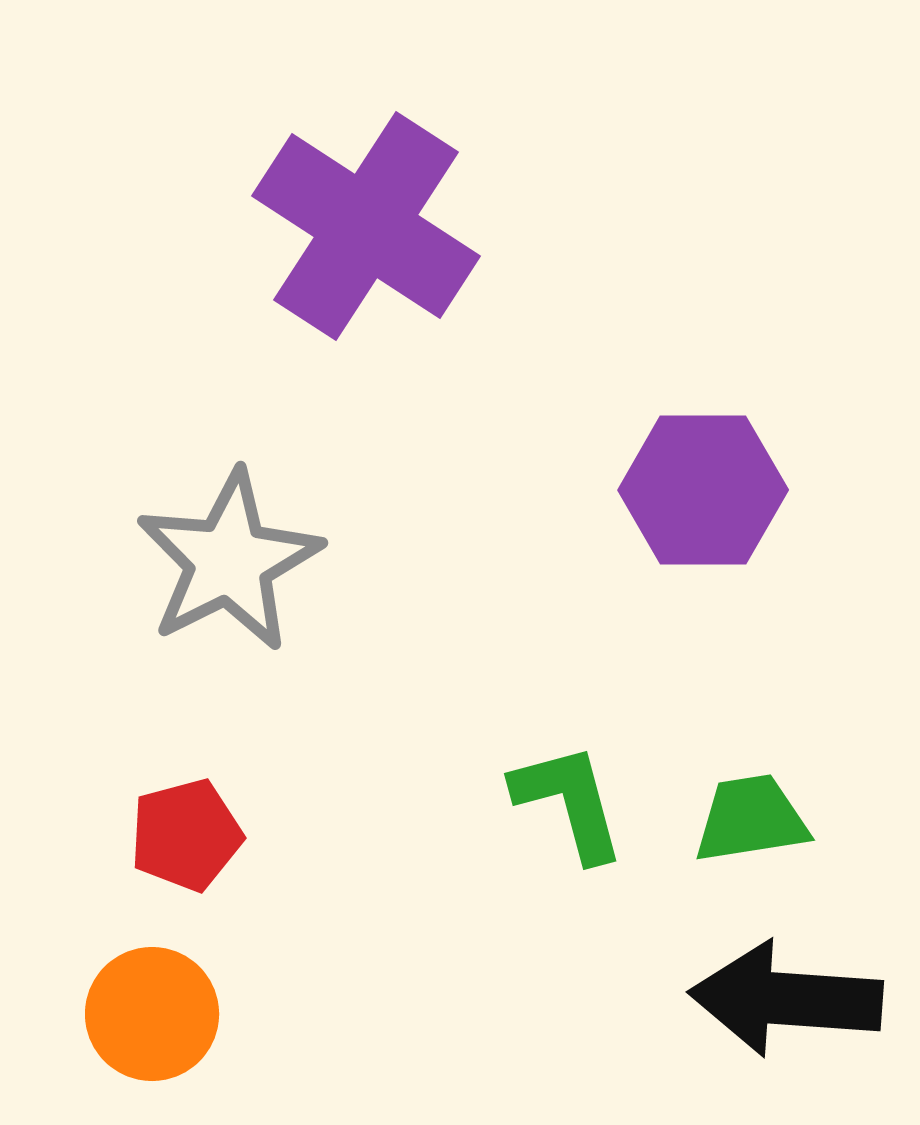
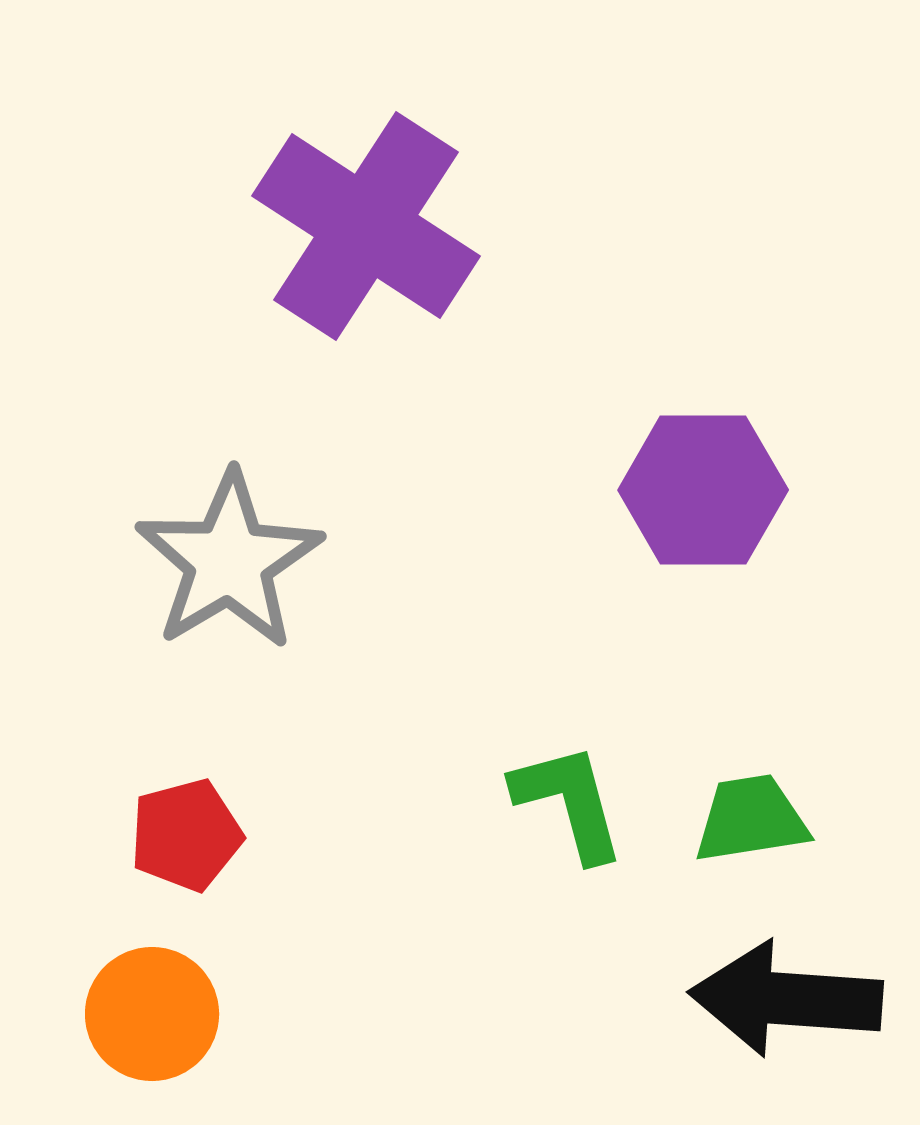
gray star: rotated 4 degrees counterclockwise
